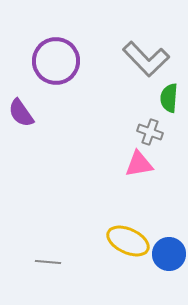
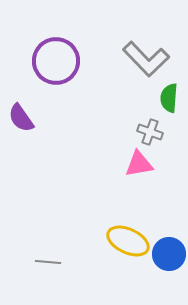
purple semicircle: moved 5 px down
